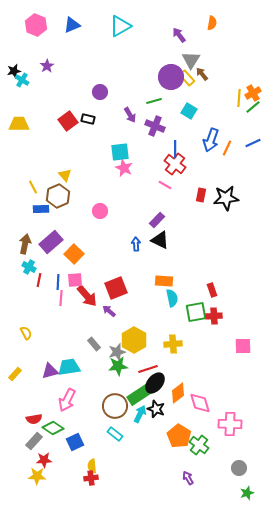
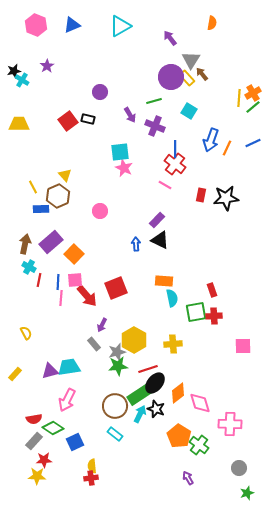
purple arrow at (179, 35): moved 9 px left, 3 px down
purple arrow at (109, 311): moved 7 px left, 14 px down; rotated 104 degrees counterclockwise
